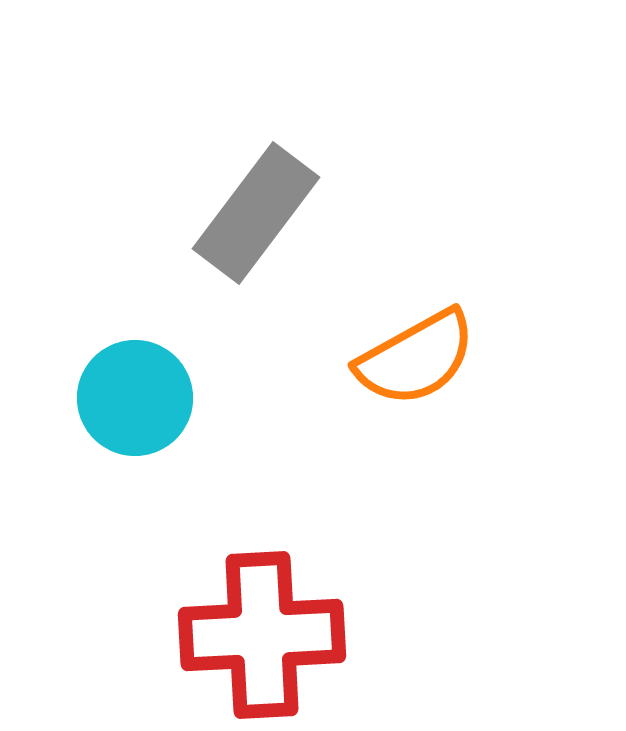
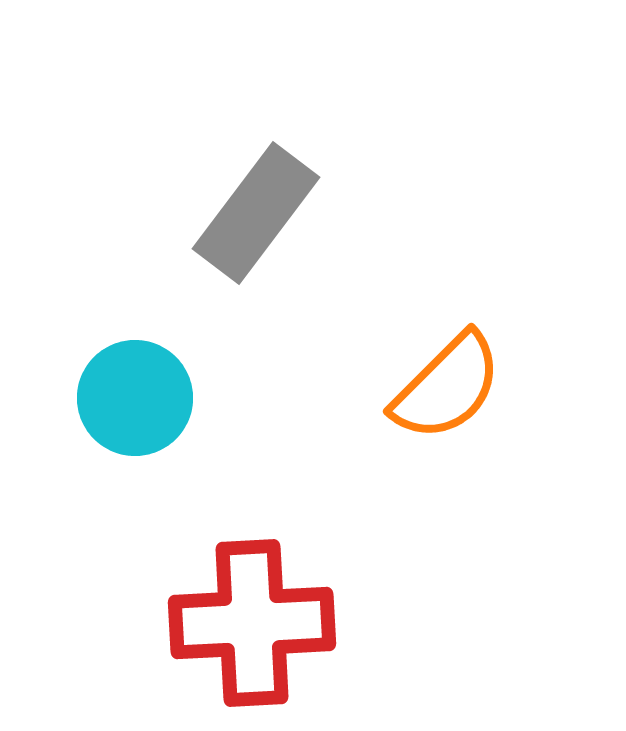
orange semicircle: moved 31 px right, 29 px down; rotated 16 degrees counterclockwise
red cross: moved 10 px left, 12 px up
